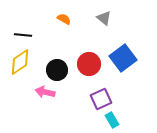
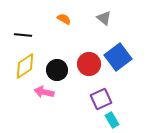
blue square: moved 5 px left, 1 px up
yellow diamond: moved 5 px right, 4 px down
pink arrow: moved 1 px left
